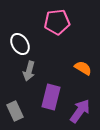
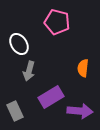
pink pentagon: rotated 20 degrees clockwise
white ellipse: moved 1 px left
orange semicircle: rotated 114 degrees counterclockwise
purple rectangle: rotated 45 degrees clockwise
purple arrow: rotated 60 degrees clockwise
